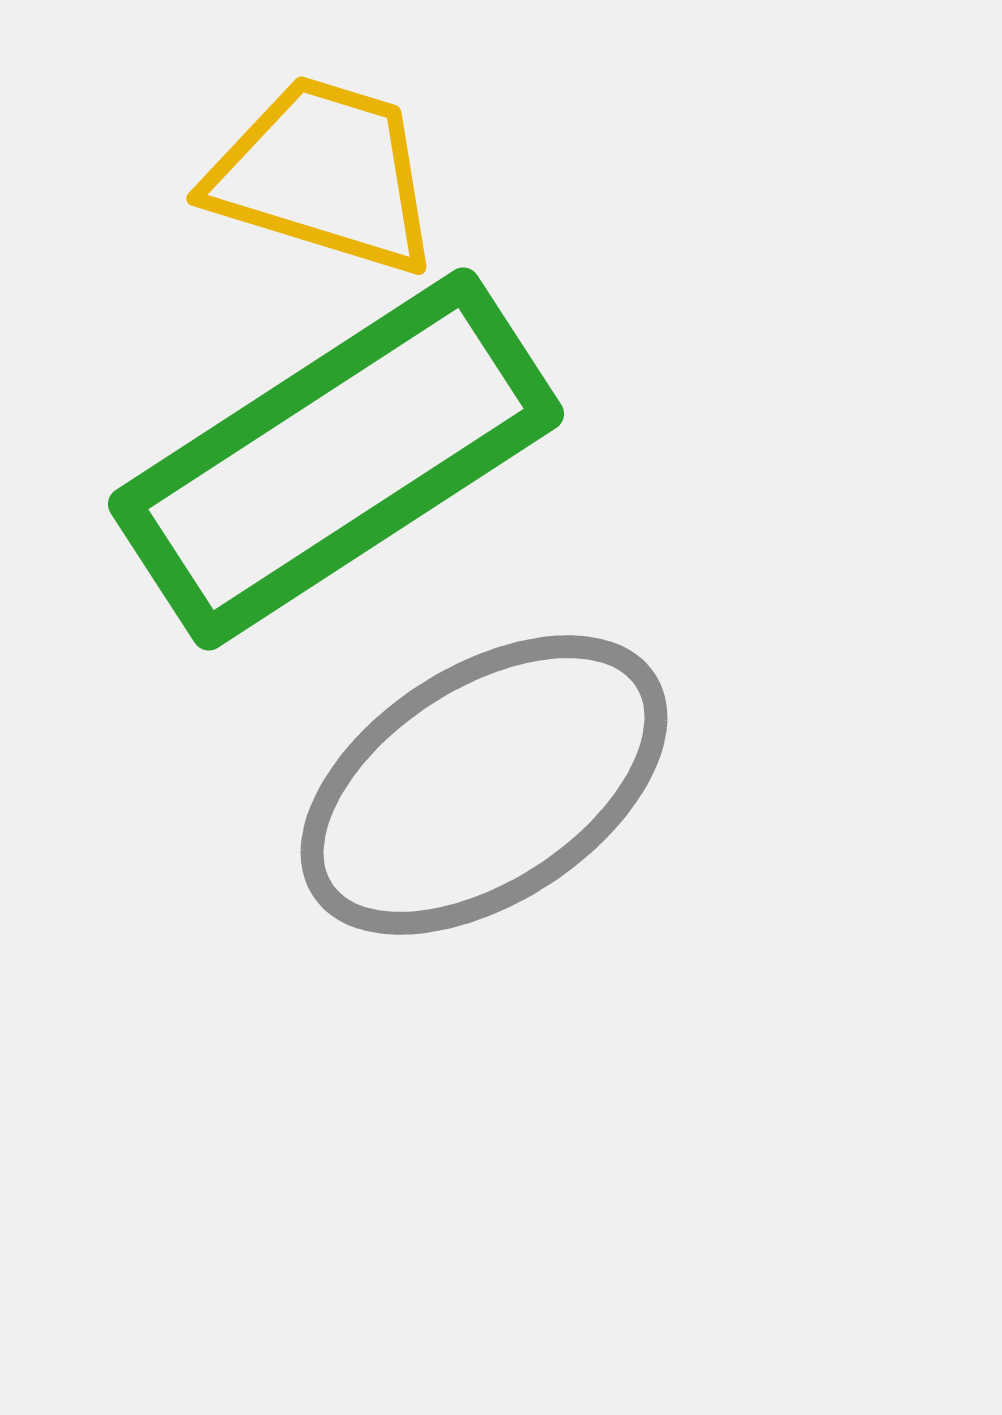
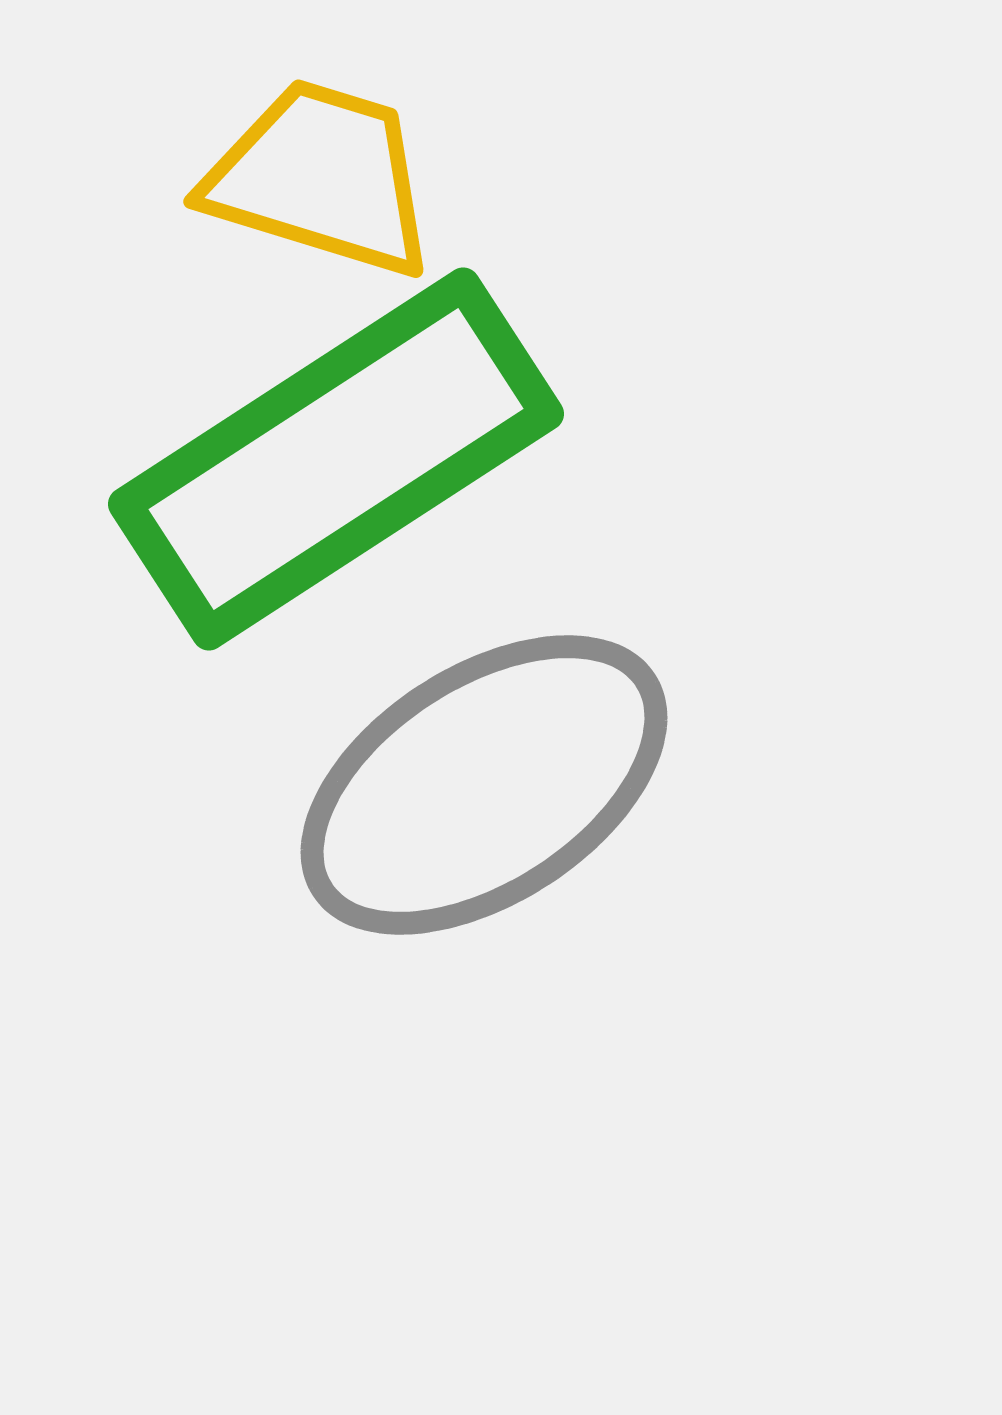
yellow trapezoid: moved 3 px left, 3 px down
